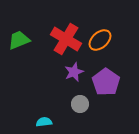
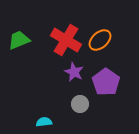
red cross: moved 1 px down
purple star: rotated 24 degrees counterclockwise
